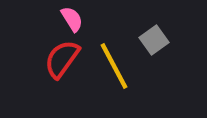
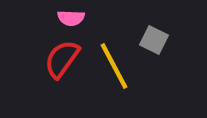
pink semicircle: moved 1 px left, 1 px up; rotated 124 degrees clockwise
gray square: rotated 28 degrees counterclockwise
